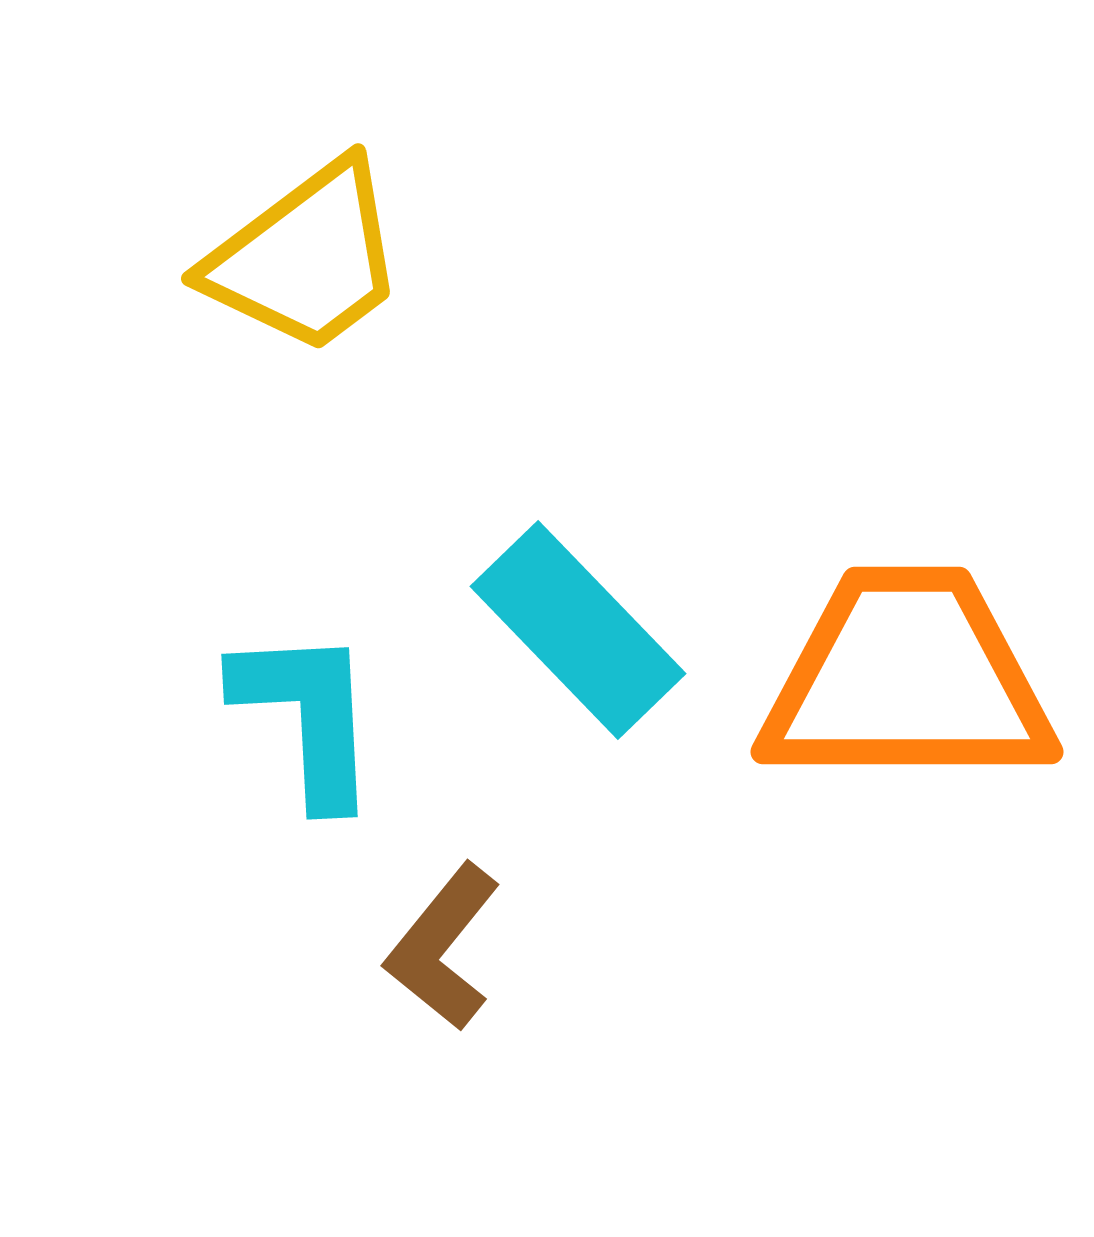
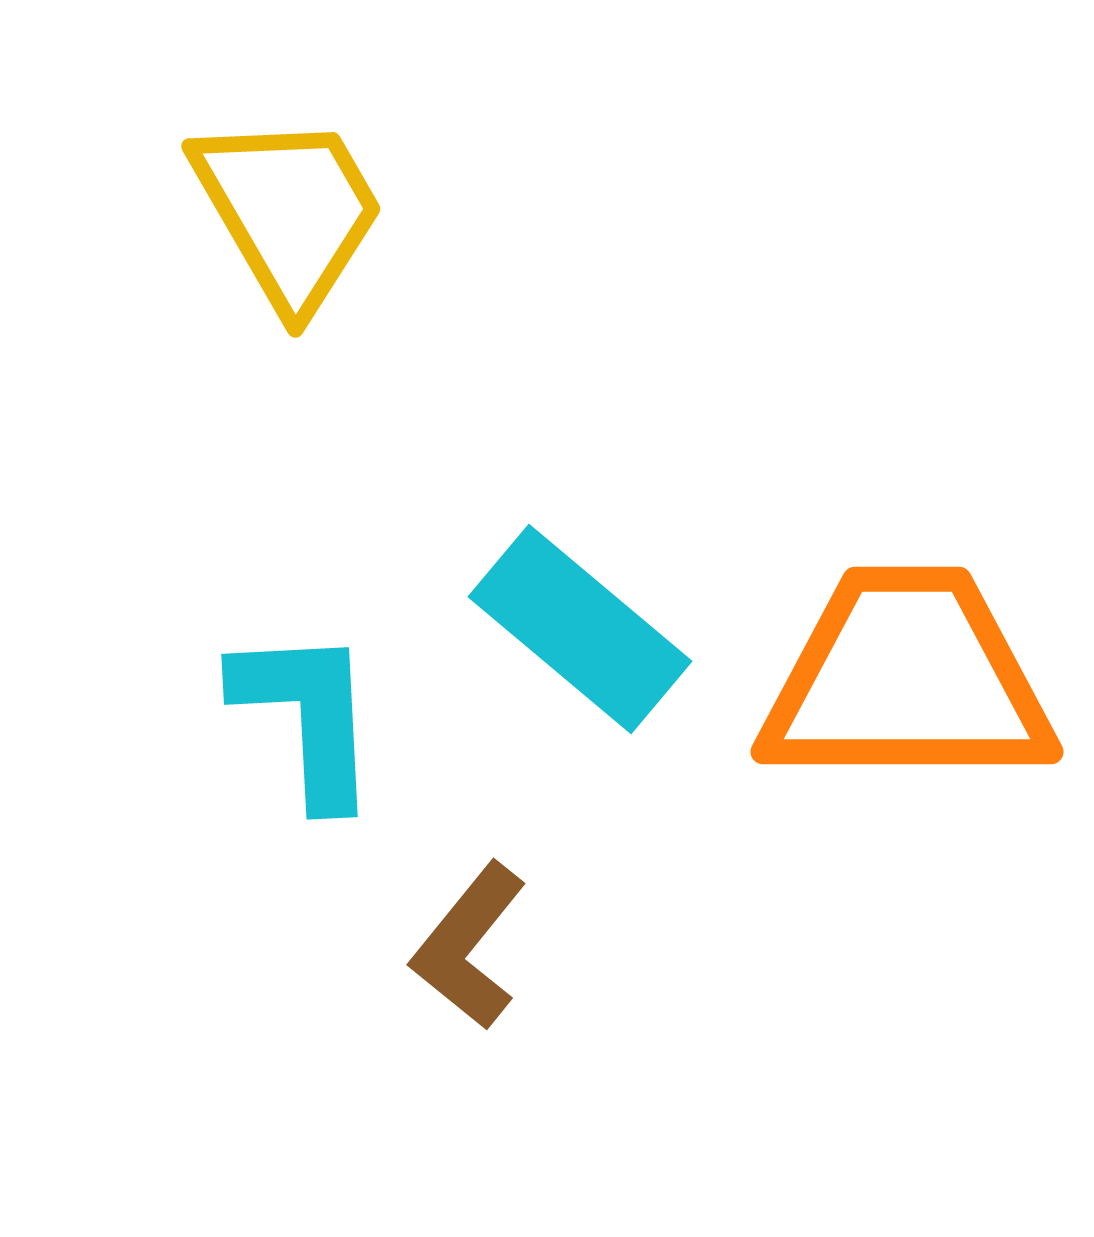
yellow trapezoid: moved 17 px left, 47 px up; rotated 83 degrees counterclockwise
cyan rectangle: moved 2 px right, 1 px up; rotated 6 degrees counterclockwise
brown L-shape: moved 26 px right, 1 px up
